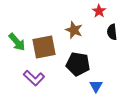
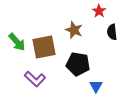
purple L-shape: moved 1 px right, 1 px down
